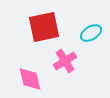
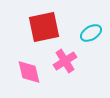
pink diamond: moved 1 px left, 7 px up
